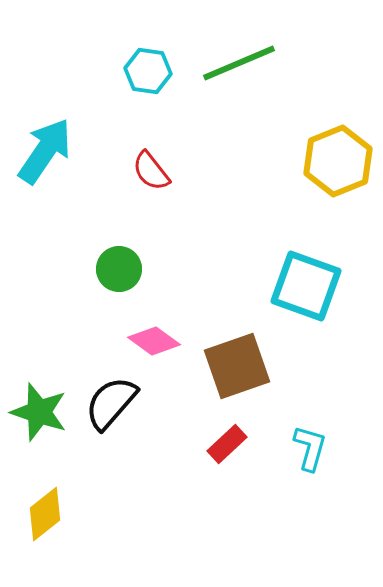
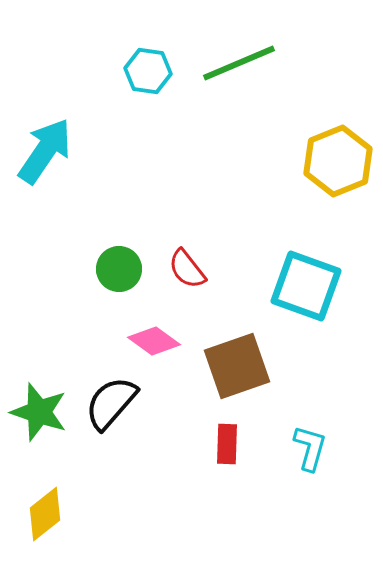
red semicircle: moved 36 px right, 98 px down
red rectangle: rotated 45 degrees counterclockwise
